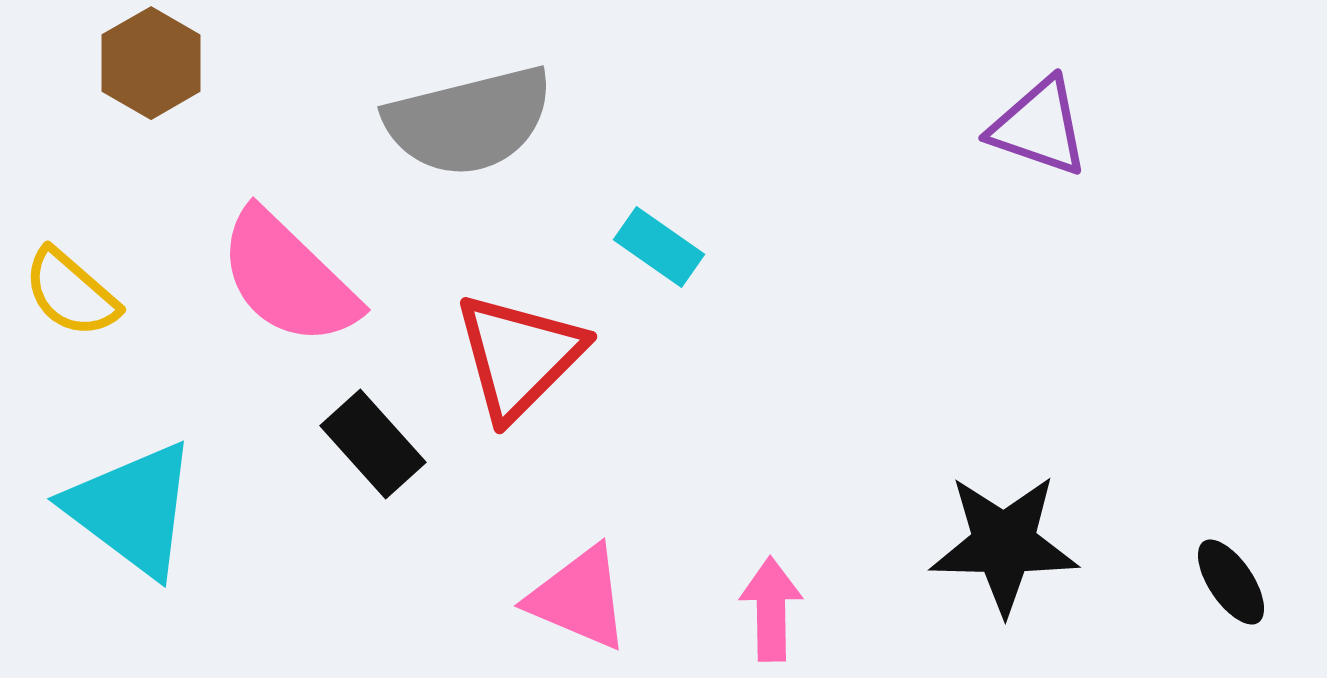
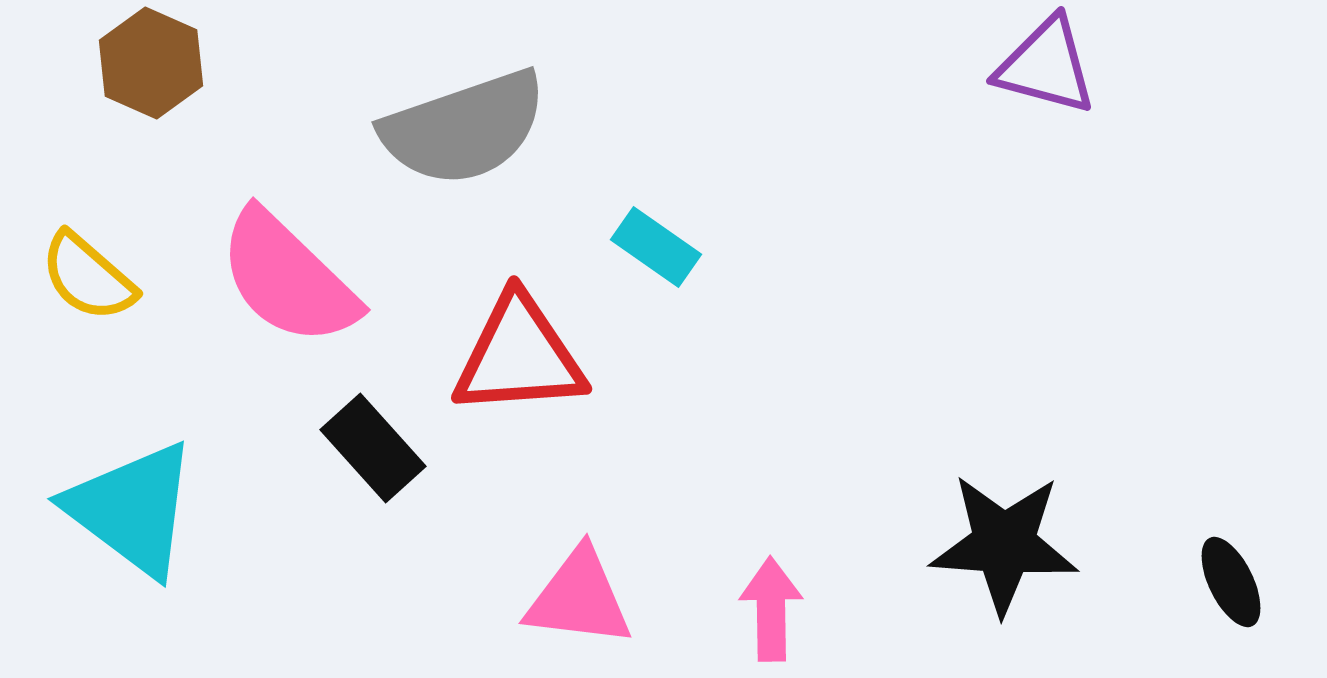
brown hexagon: rotated 6 degrees counterclockwise
gray semicircle: moved 5 px left, 7 px down; rotated 5 degrees counterclockwise
purple triangle: moved 7 px right, 61 px up; rotated 4 degrees counterclockwise
cyan rectangle: moved 3 px left
yellow semicircle: moved 17 px right, 16 px up
red triangle: rotated 41 degrees clockwise
black rectangle: moved 4 px down
black star: rotated 3 degrees clockwise
black ellipse: rotated 8 degrees clockwise
pink triangle: rotated 16 degrees counterclockwise
